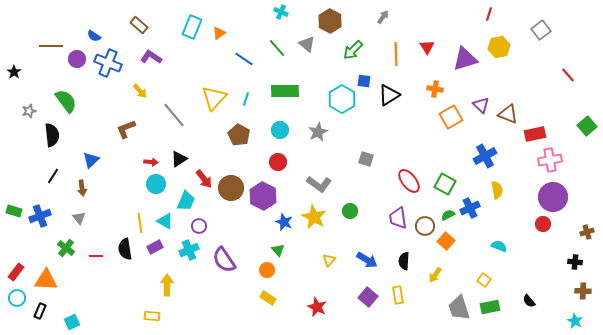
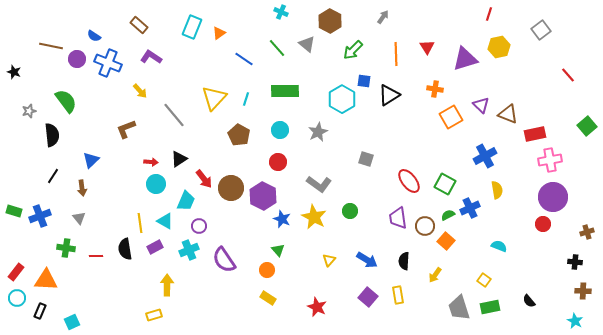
brown line at (51, 46): rotated 10 degrees clockwise
black star at (14, 72): rotated 16 degrees counterclockwise
blue star at (284, 222): moved 2 px left, 3 px up
green cross at (66, 248): rotated 30 degrees counterclockwise
yellow rectangle at (152, 316): moved 2 px right, 1 px up; rotated 21 degrees counterclockwise
